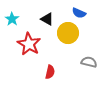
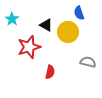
blue semicircle: rotated 48 degrees clockwise
black triangle: moved 1 px left, 6 px down
yellow circle: moved 1 px up
red star: moved 3 px down; rotated 25 degrees clockwise
gray semicircle: moved 1 px left
